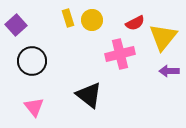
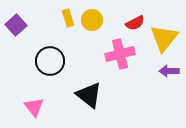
yellow triangle: moved 1 px right, 1 px down
black circle: moved 18 px right
